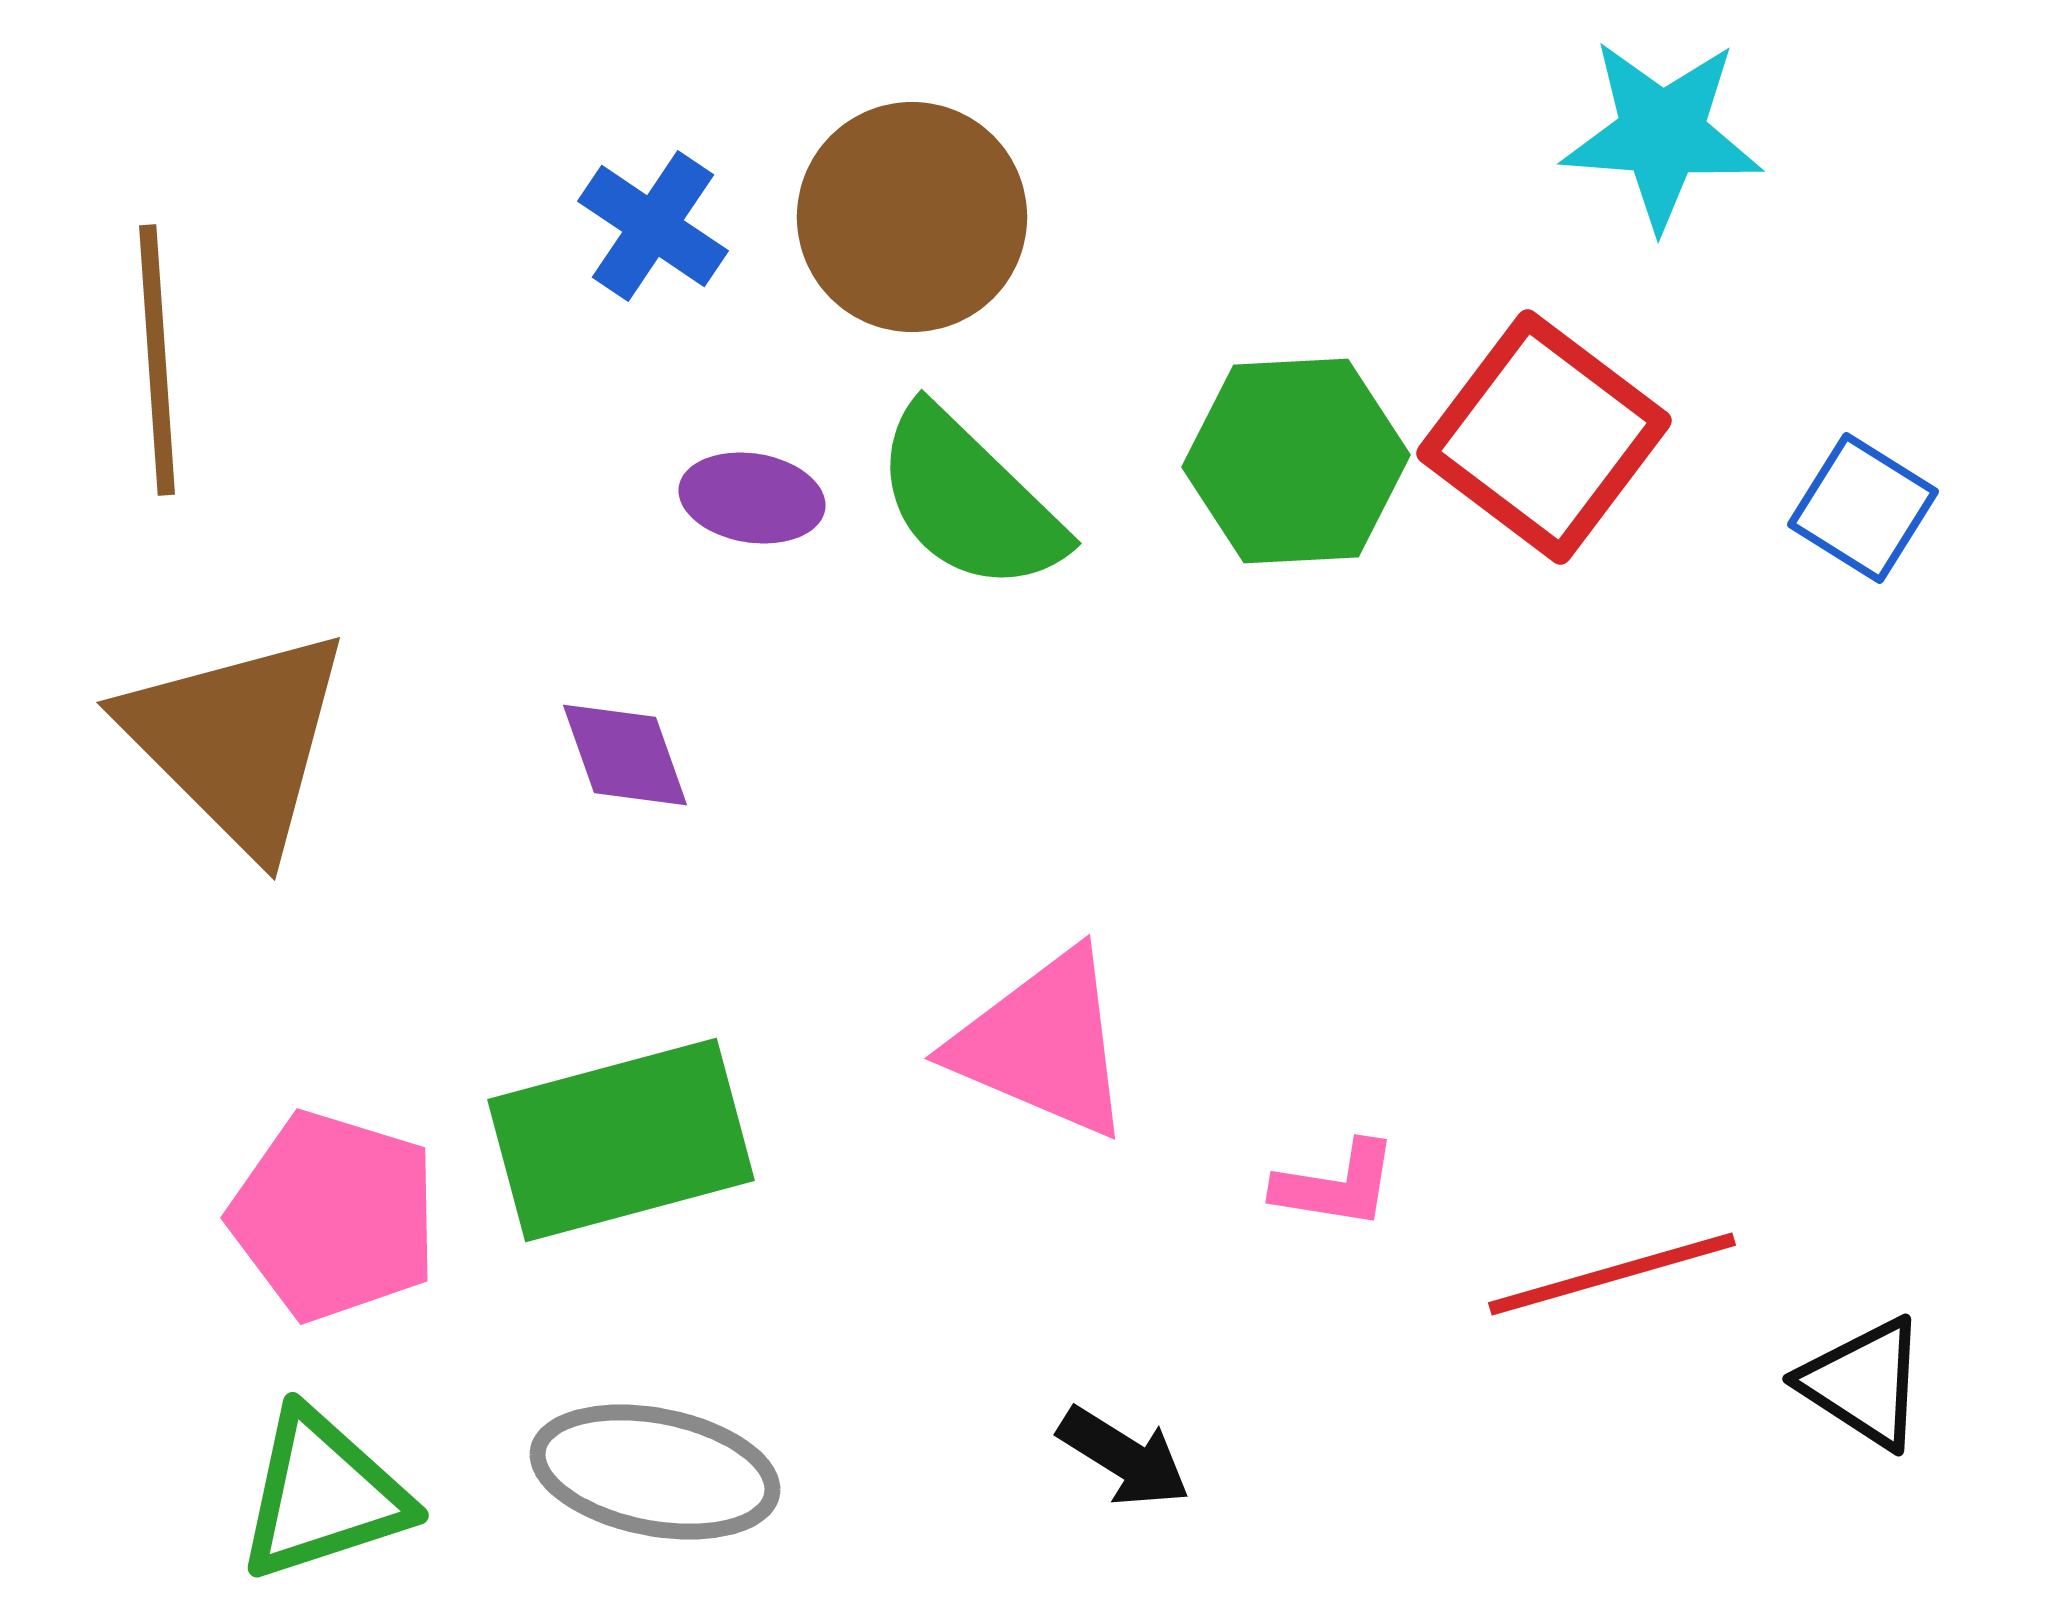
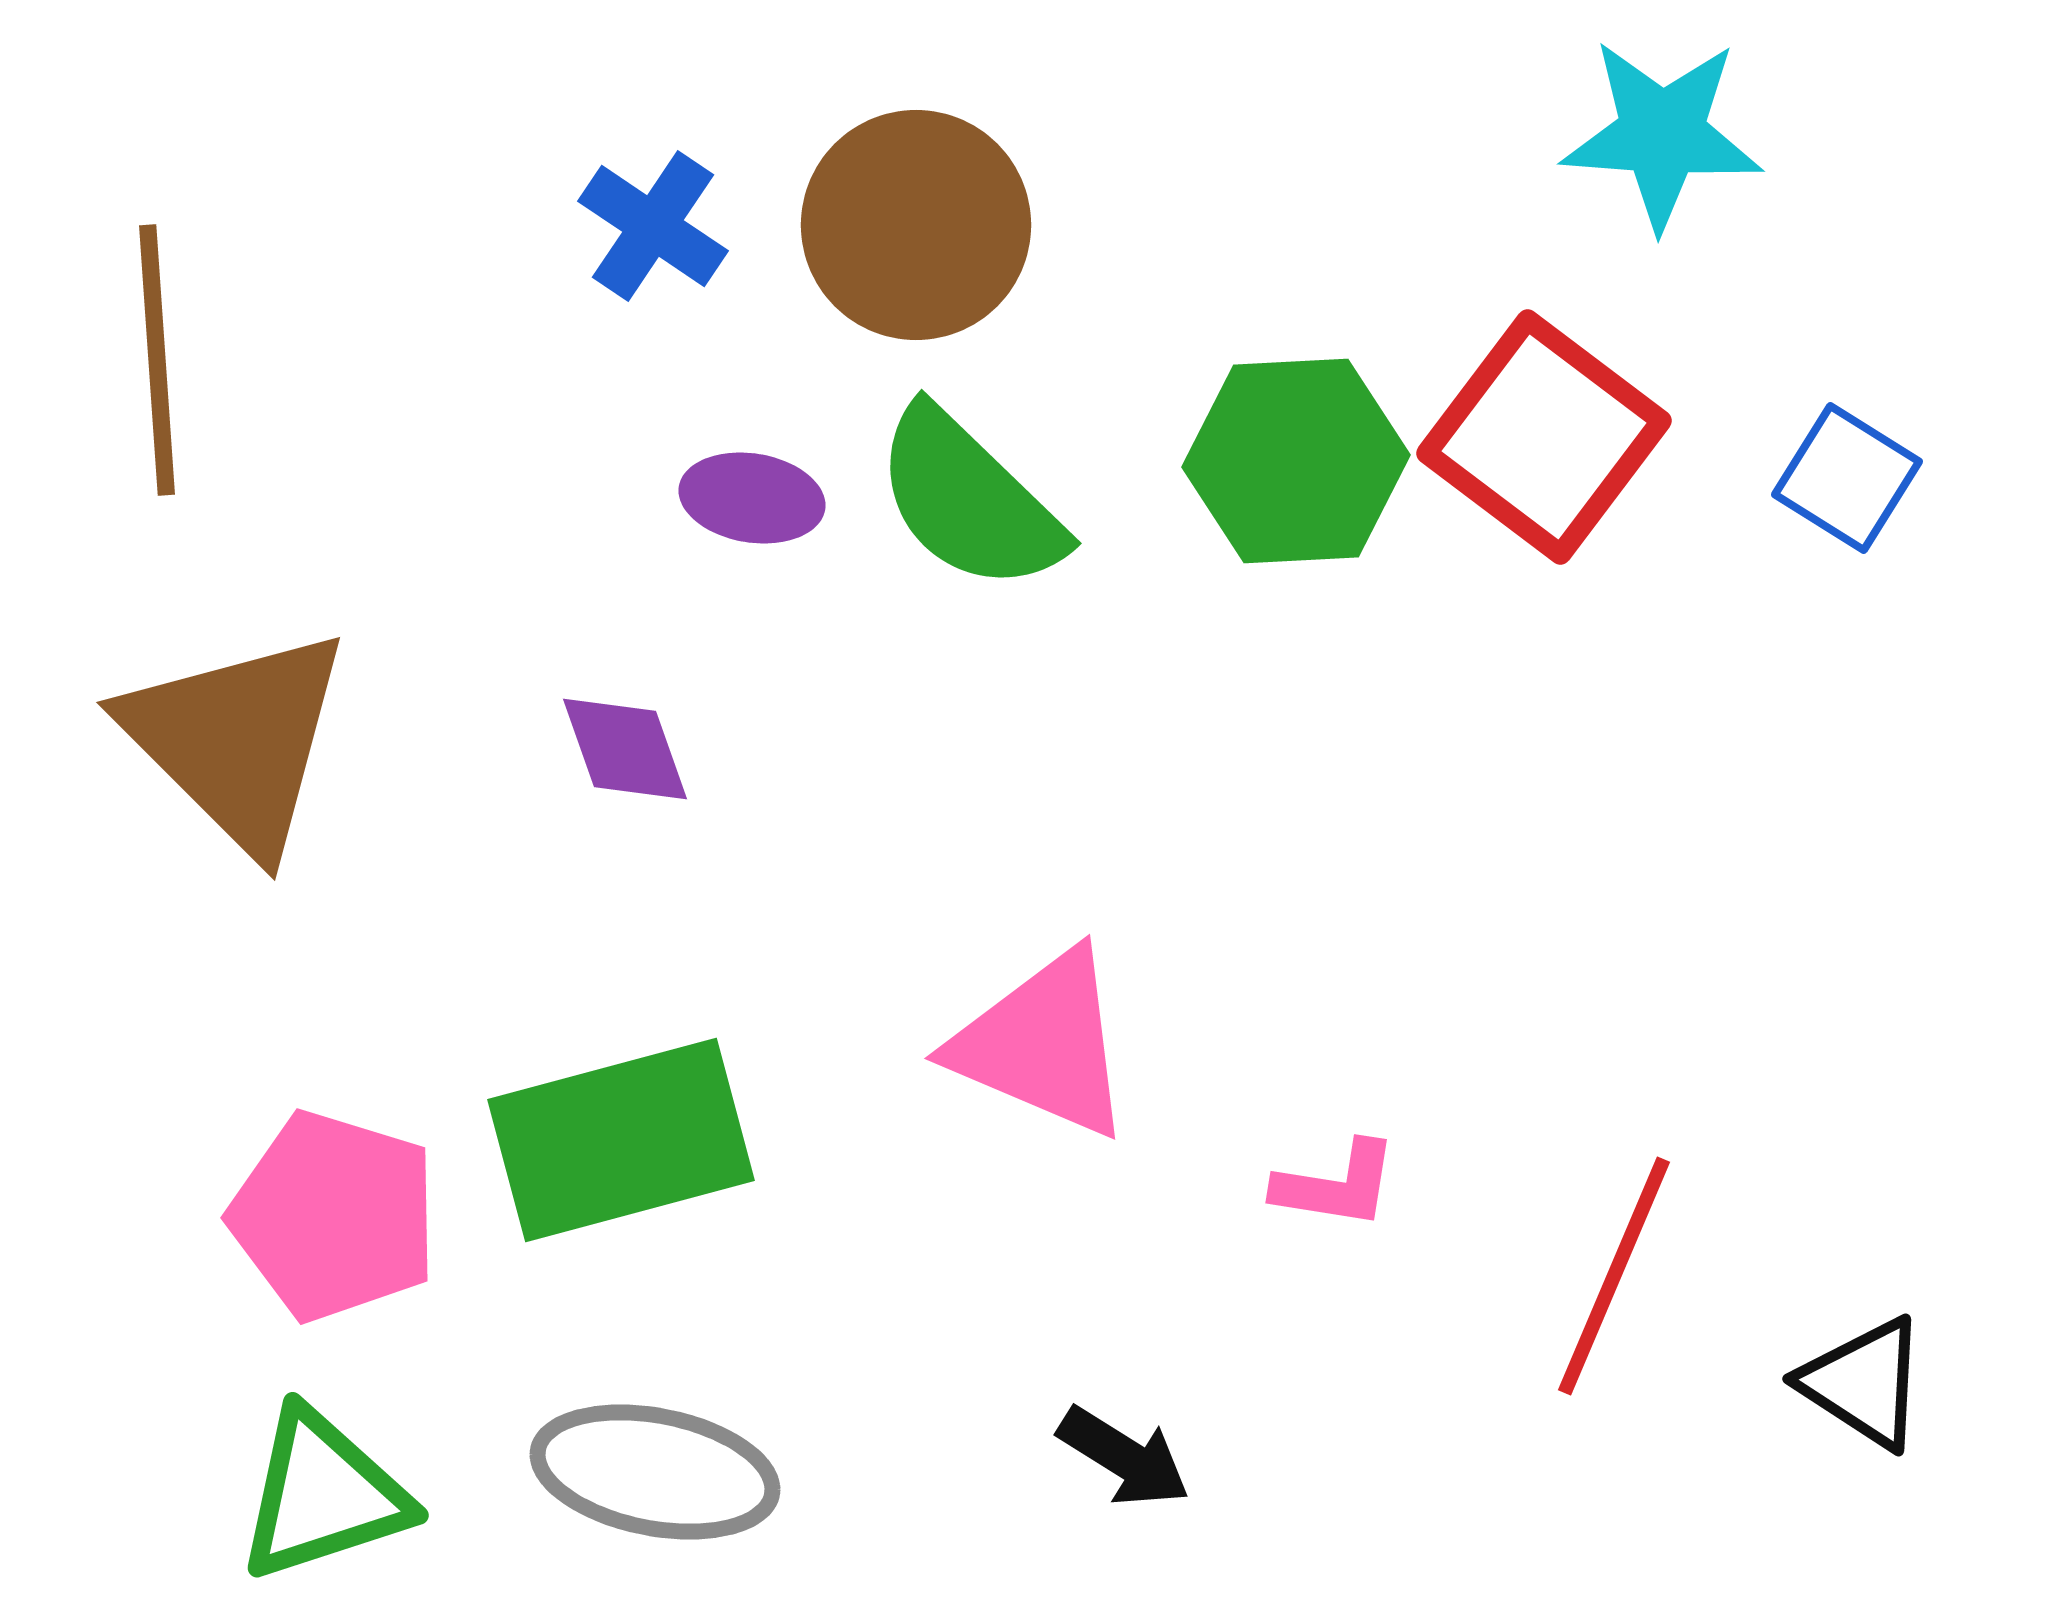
brown circle: moved 4 px right, 8 px down
blue square: moved 16 px left, 30 px up
purple diamond: moved 6 px up
red line: moved 2 px right, 2 px down; rotated 51 degrees counterclockwise
